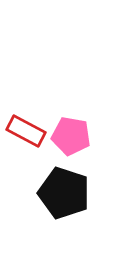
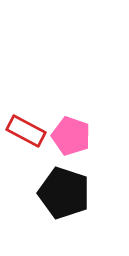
pink pentagon: rotated 9 degrees clockwise
